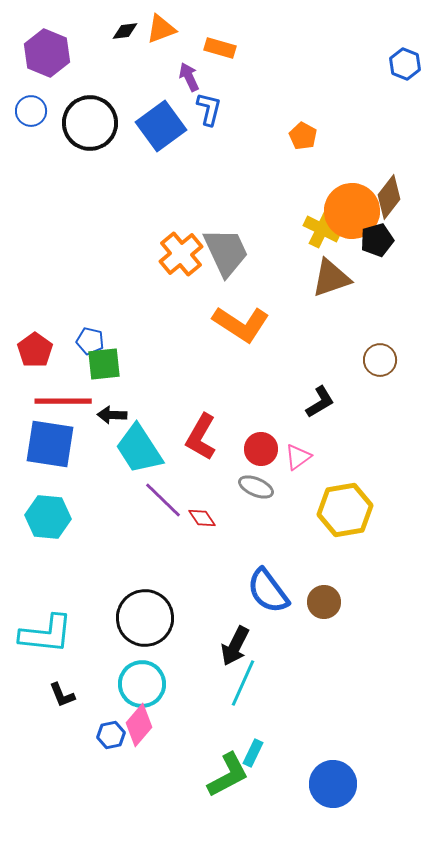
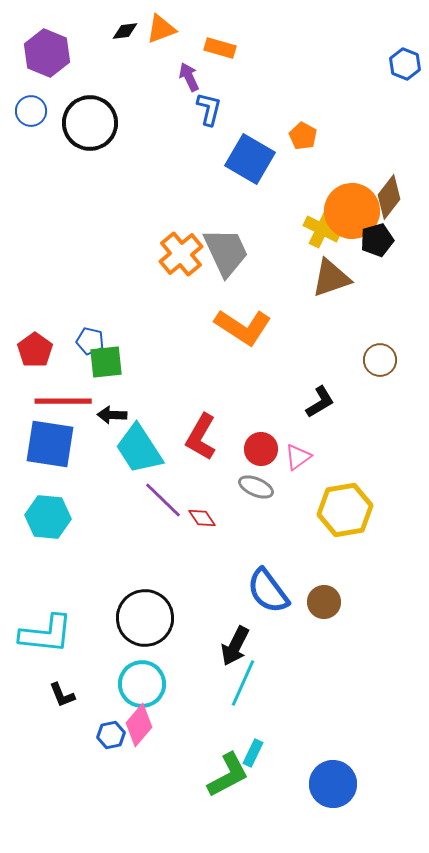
blue square at (161, 126): moved 89 px right, 33 px down; rotated 24 degrees counterclockwise
orange L-shape at (241, 324): moved 2 px right, 3 px down
green square at (104, 364): moved 2 px right, 2 px up
